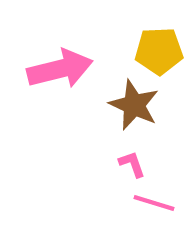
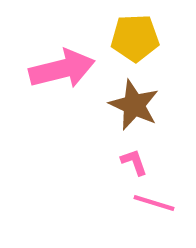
yellow pentagon: moved 24 px left, 13 px up
pink arrow: moved 2 px right
pink L-shape: moved 2 px right, 2 px up
